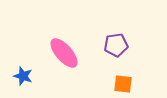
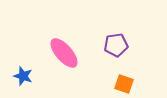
orange square: moved 1 px right; rotated 12 degrees clockwise
